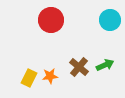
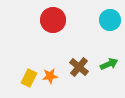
red circle: moved 2 px right
green arrow: moved 4 px right, 1 px up
